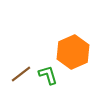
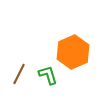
brown line: moved 2 px left; rotated 25 degrees counterclockwise
